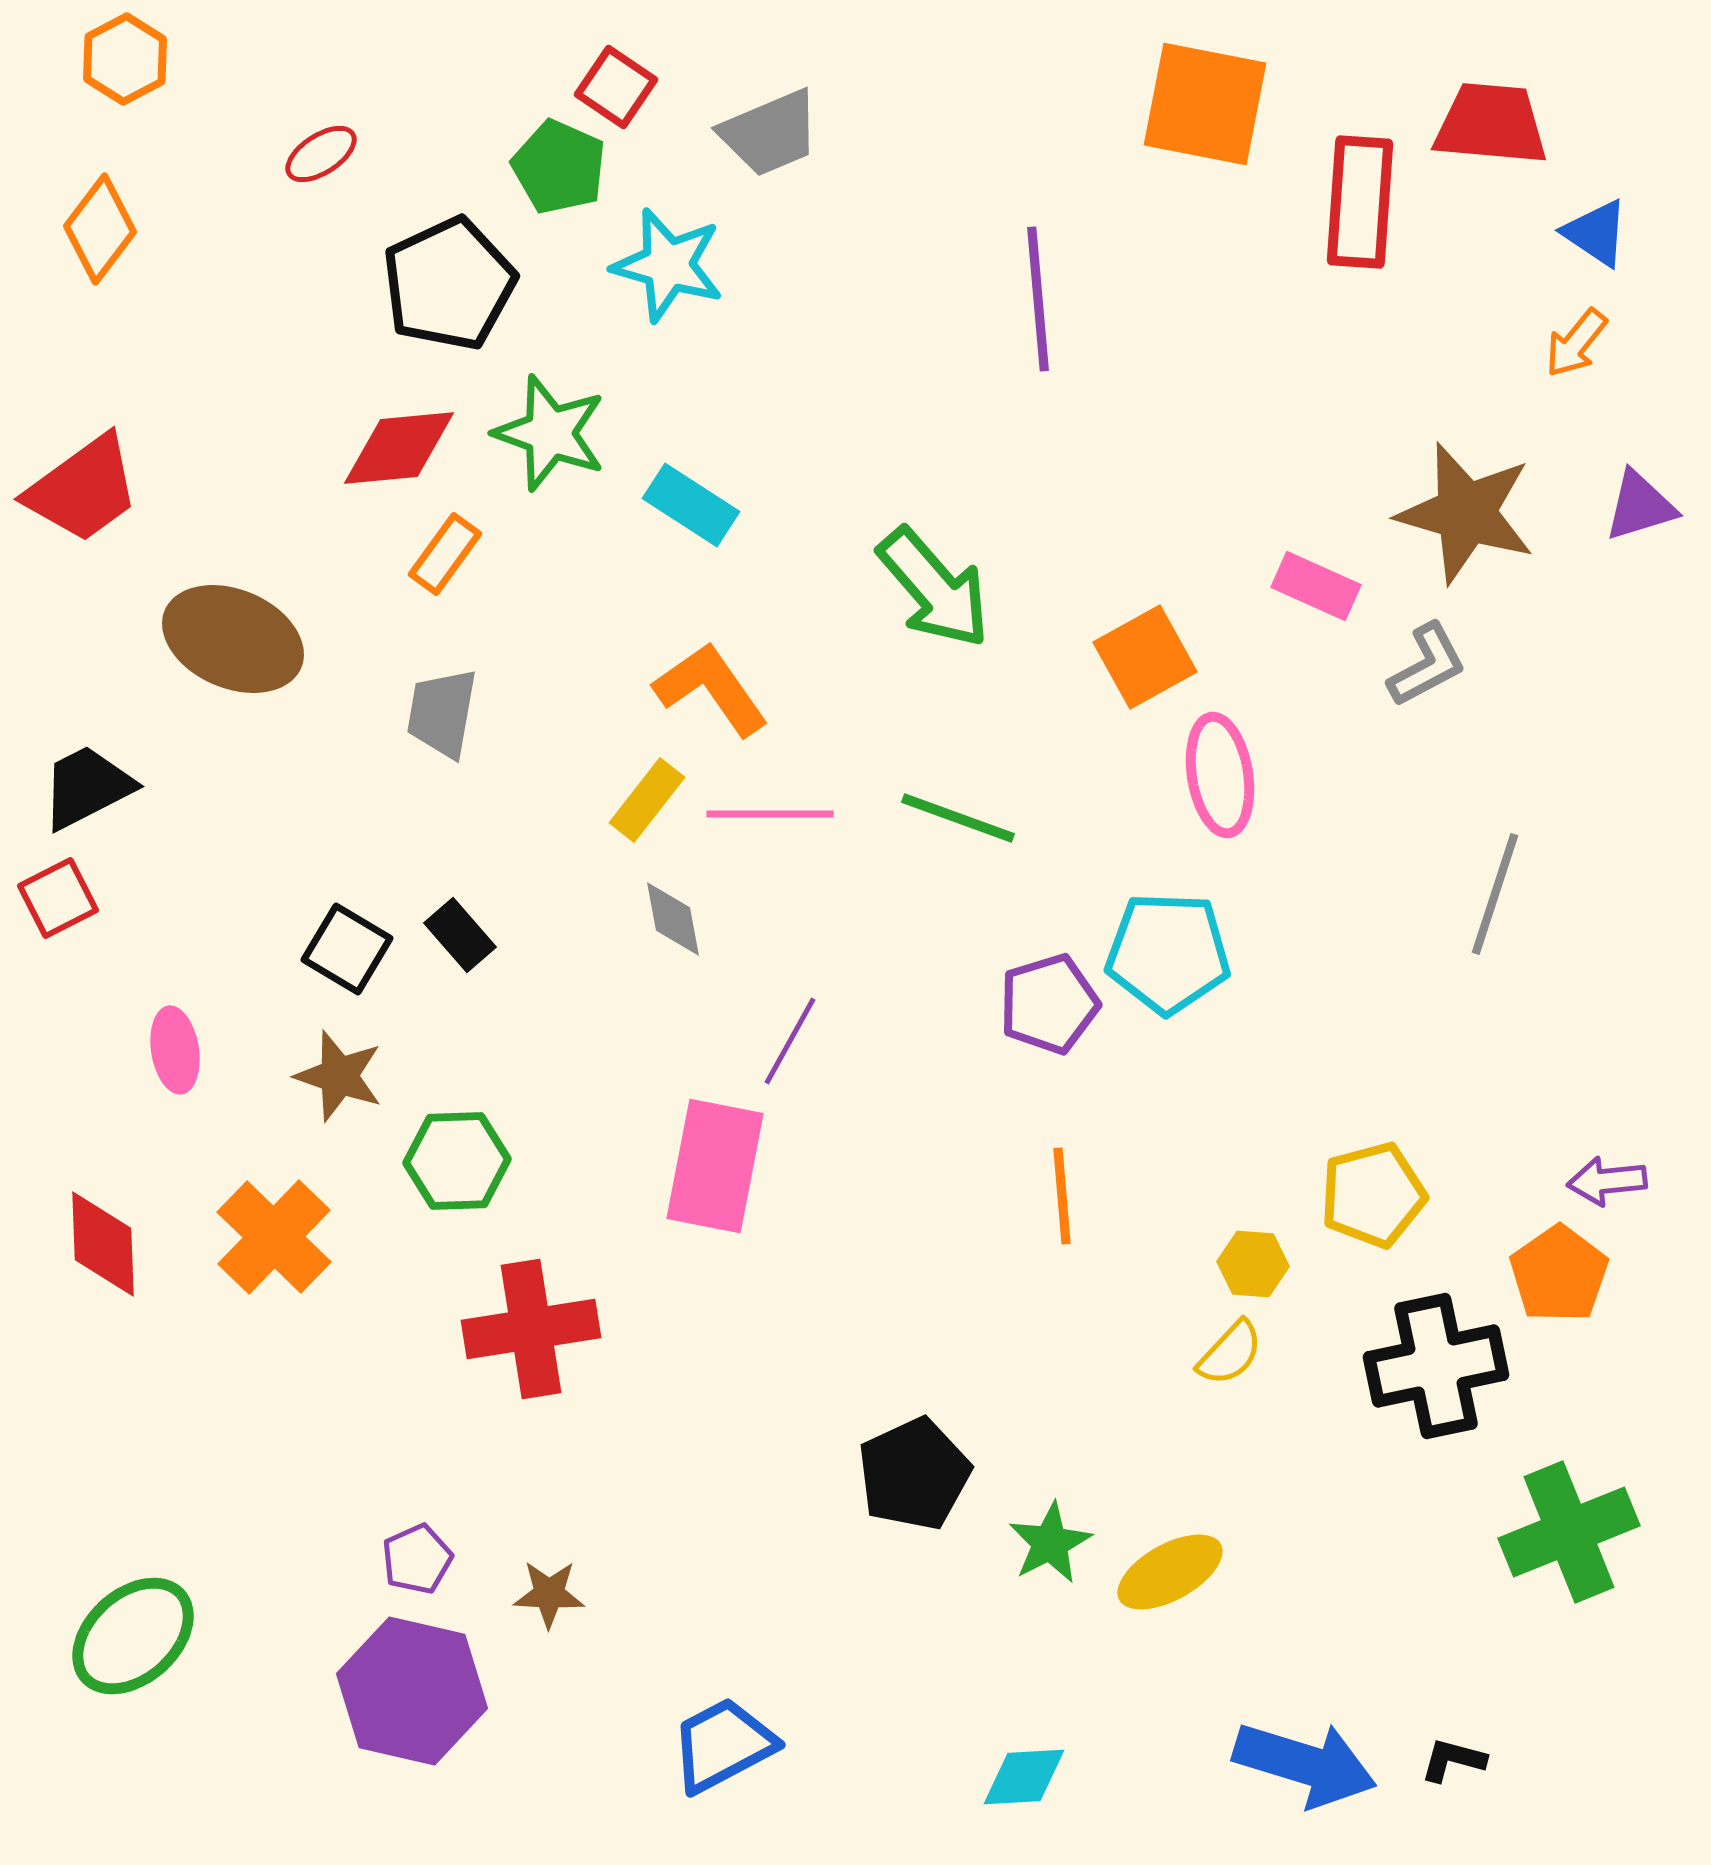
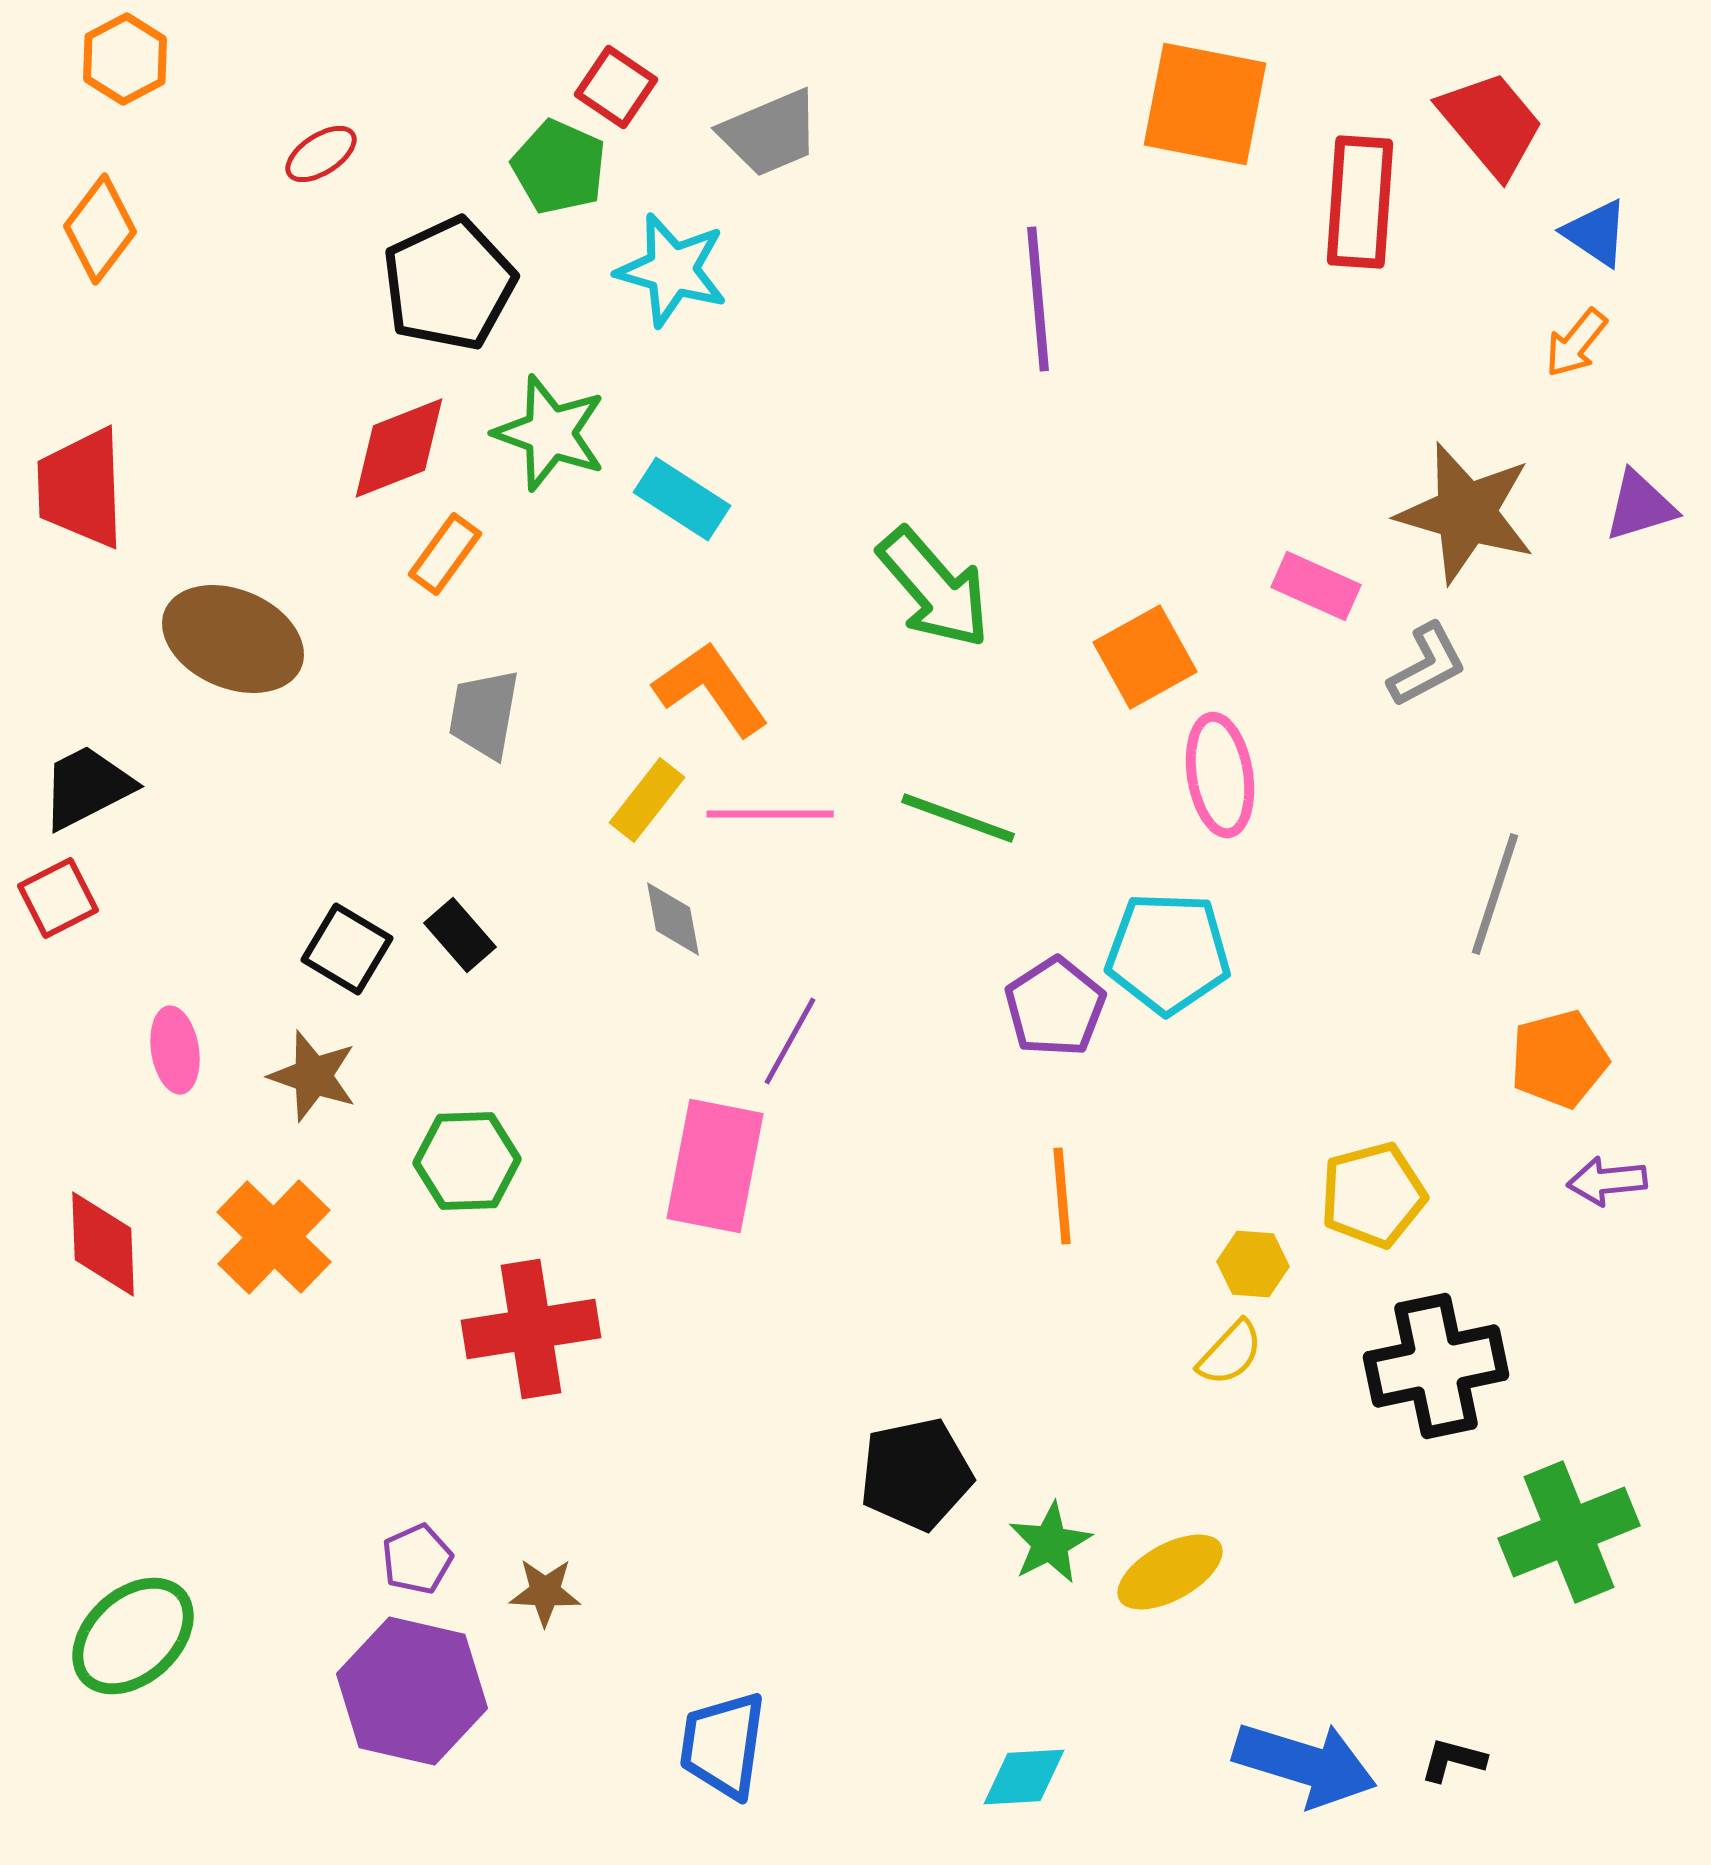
red trapezoid at (1491, 124): rotated 45 degrees clockwise
cyan star at (668, 265): moved 4 px right, 5 px down
red diamond at (399, 448): rotated 16 degrees counterclockwise
red trapezoid at (83, 489): moved 2 px left, 1 px up; rotated 124 degrees clockwise
cyan rectangle at (691, 505): moved 9 px left, 6 px up
gray trapezoid at (442, 713): moved 42 px right, 1 px down
purple pentagon at (1049, 1004): moved 6 px right, 3 px down; rotated 16 degrees counterclockwise
brown star at (339, 1076): moved 26 px left
green hexagon at (457, 1161): moved 10 px right
orange pentagon at (1559, 1274): moved 215 px up; rotated 20 degrees clockwise
black pentagon at (914, 1474): moved 2 px right; rotated 13 degrees clockwise
brown star at (549, 1594): moved 4 px left, 2 px up
blue trapezoid at (723, 1745): rotated 54 degrees counterclockwise
